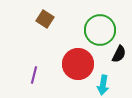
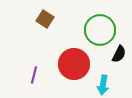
red circle: moved 4 px left
